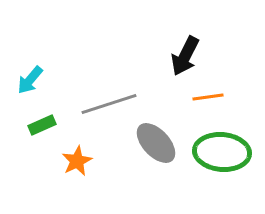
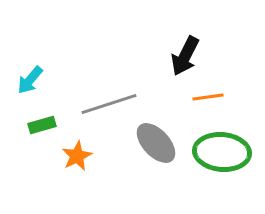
green rectangle: rotated 8 degrees clockwise
orange star: moved 5 px up
